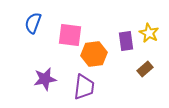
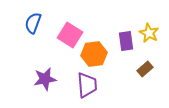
pink square: rotated 25 degrees clockwise
purple trapezoid: moved 3 px right, 2 px up; rotated 12 degrees counterclockwise
